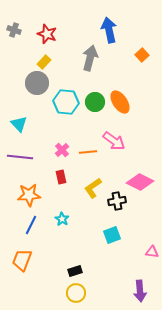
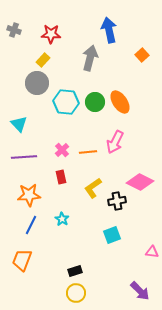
red star: moved 4 px right; rotated 18 degrees counterclockwise
yellow rectangle: moved 1 px left, 2 px up
pink arrow: moved 1 px right, 1 px down; rotated 80 degrees clockwise
purple line: moved 4 px right; rotated 10 degrees counterclockwise
purple arrow: rotated 40 degrees counterclockwise
